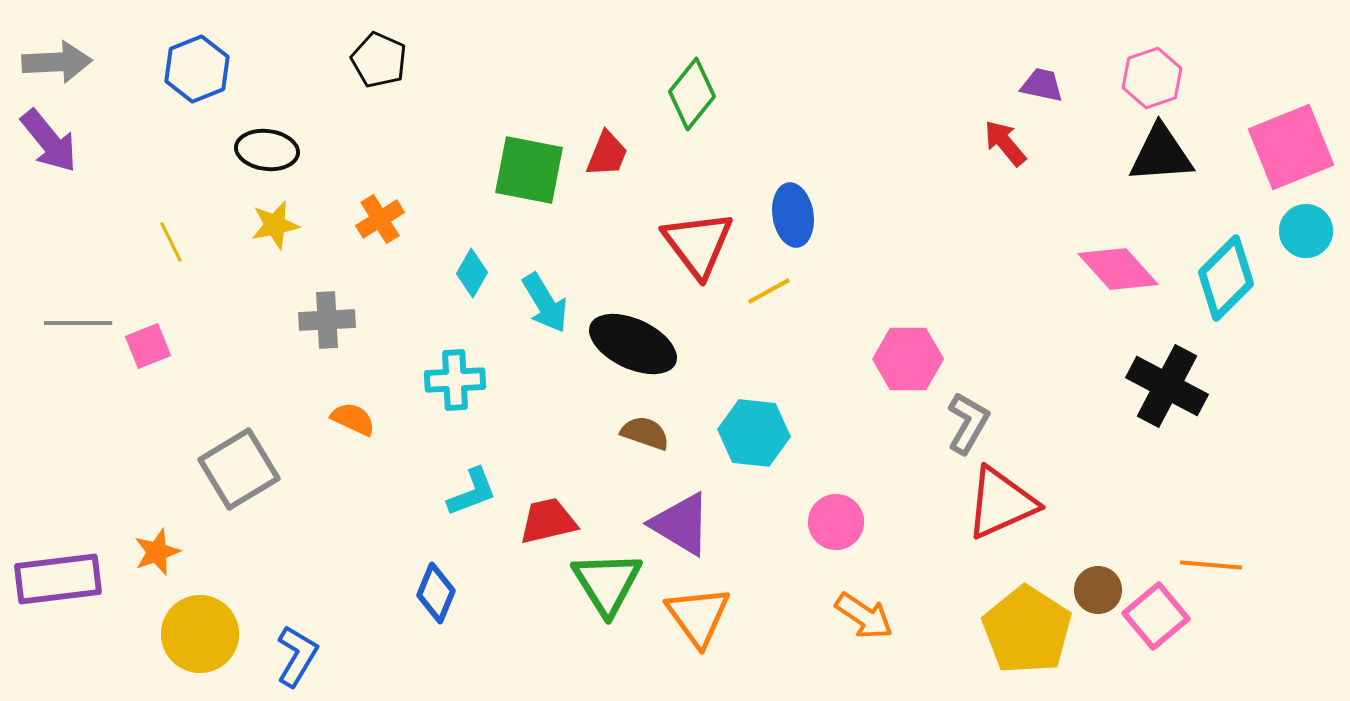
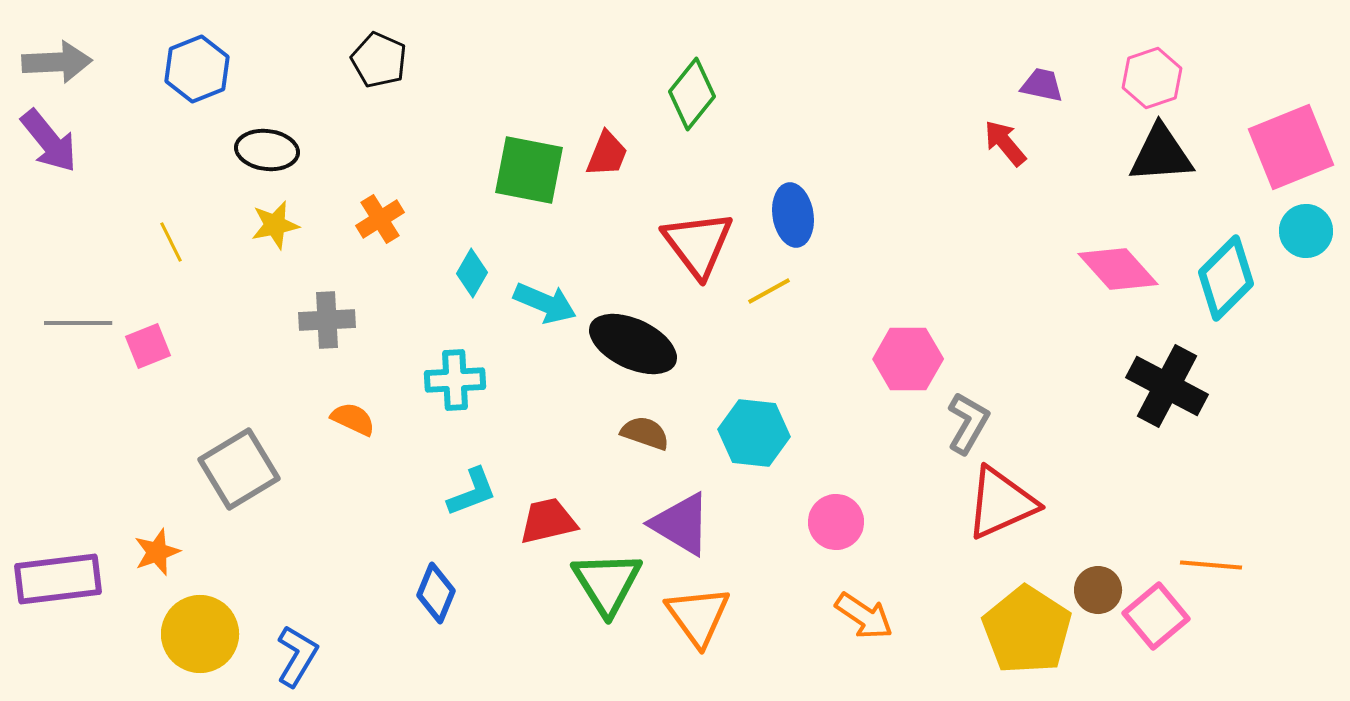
cyan arrow at (545, 303): rotated 36 degrees counterclockwise
